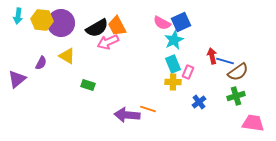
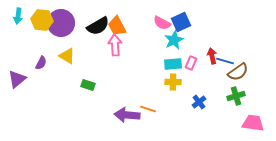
black semicircle: moved 1 px right, 2 px up
pink arrow: moved 7 px right, 3 px down; rotated 110 degrees clockwise
cyan rectangle: rotated 72 degrees counterclockwise
pink rectangle: moved 3 px right, 9 px up
